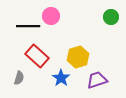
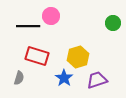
green circle: moved 2 px right, 6 px down
red rectangle: rotated 25 degrees counterclockwise
blue star: moved 3 px right
